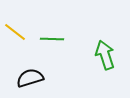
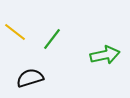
green line: rotated 55 degrees counterclockwise
green arrow: rotated 96 degrees clockwise
